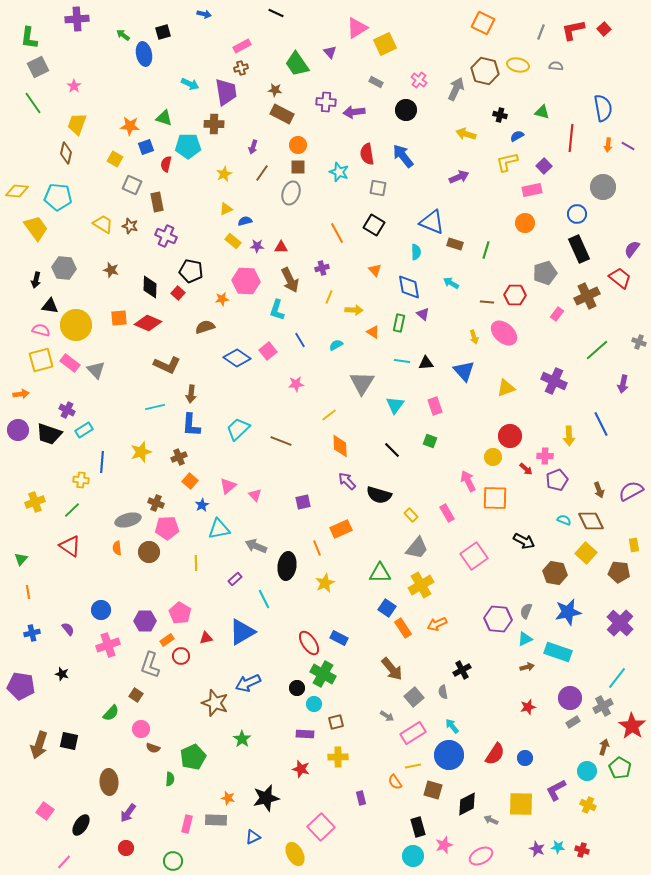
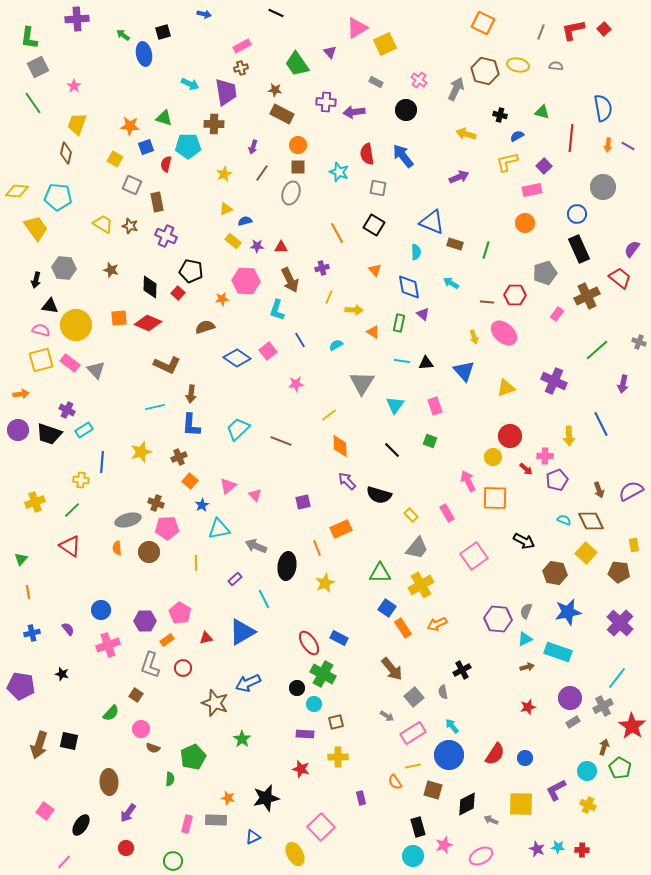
red circle at (181, 656): moved 2 px right, 12 px down
red cross at (582, 850): rotated 16 degrees counterclockwise
